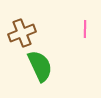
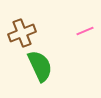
pink line: moved 2 px down; rotated 66 degrees clockwise
